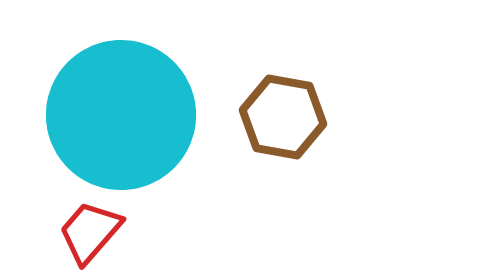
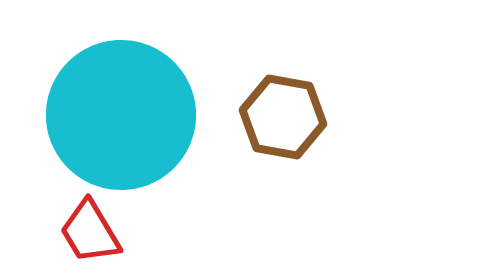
red trapezoid: rotated 72 degrees counterclockwise
